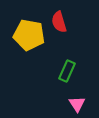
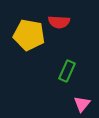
red semicircle: rotated 70 degrees counterclockwise
pink triangle: moved 5 px right; rotated 12 degrees clockwise
